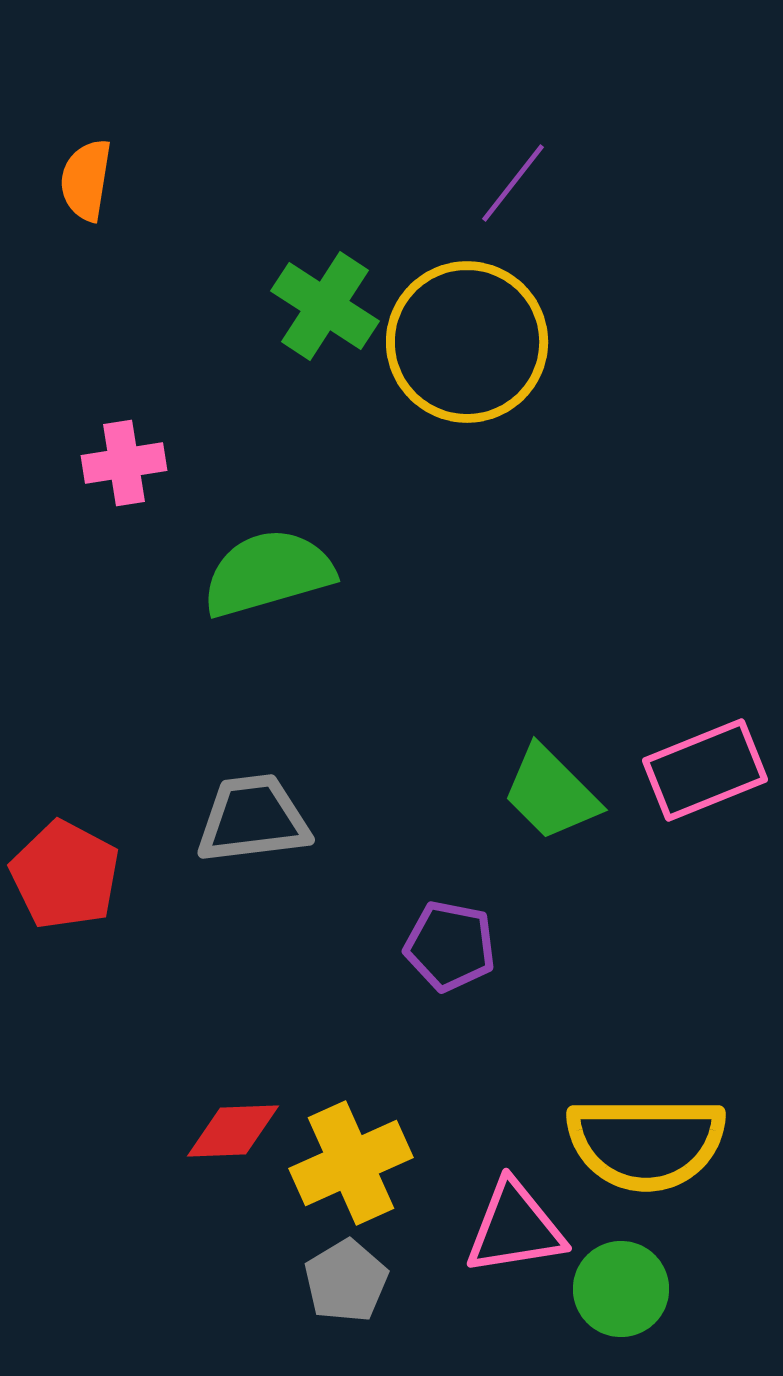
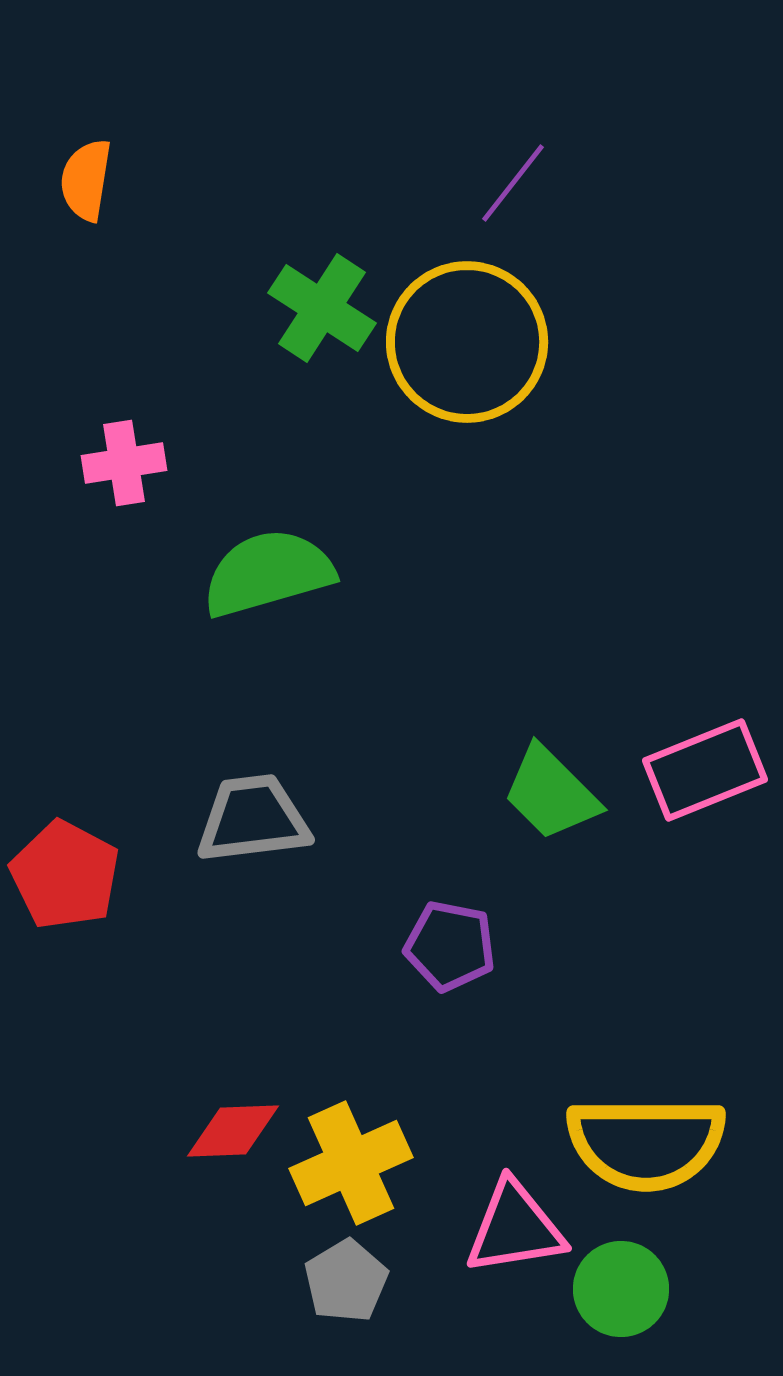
green cross: moved 3 px left, 2 px down
